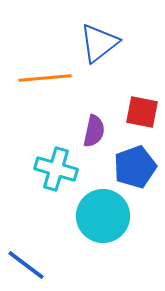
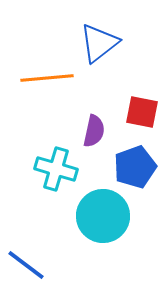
orange line: moved 2 px right
